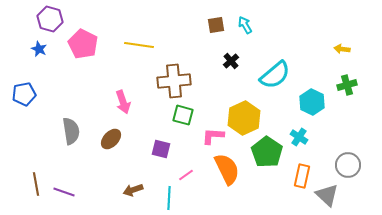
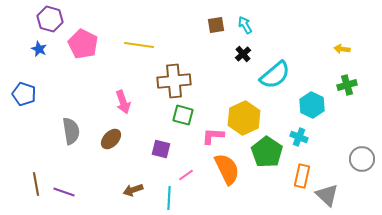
black cross: moved 12 px right, 7 px up
blue pentagon: rotated 30 degrees clockwise
cyan hexagon: moved 3 px down
cyan cross: rotated 12 degrees counterclockwise
gray circle: moved 14 px right, 6 px up
